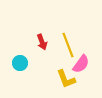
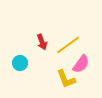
yellow line: rotated 75 degrees clockwise
